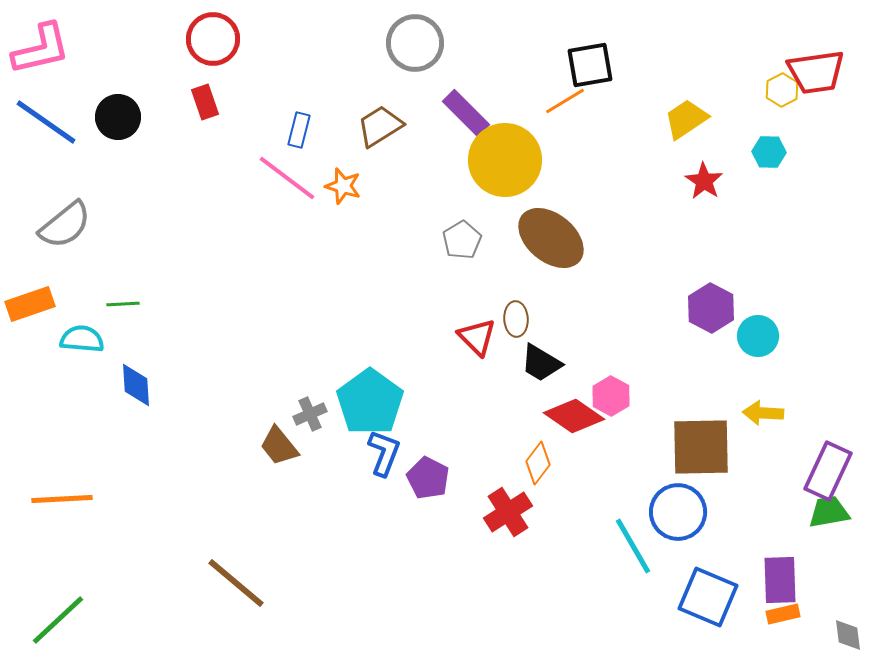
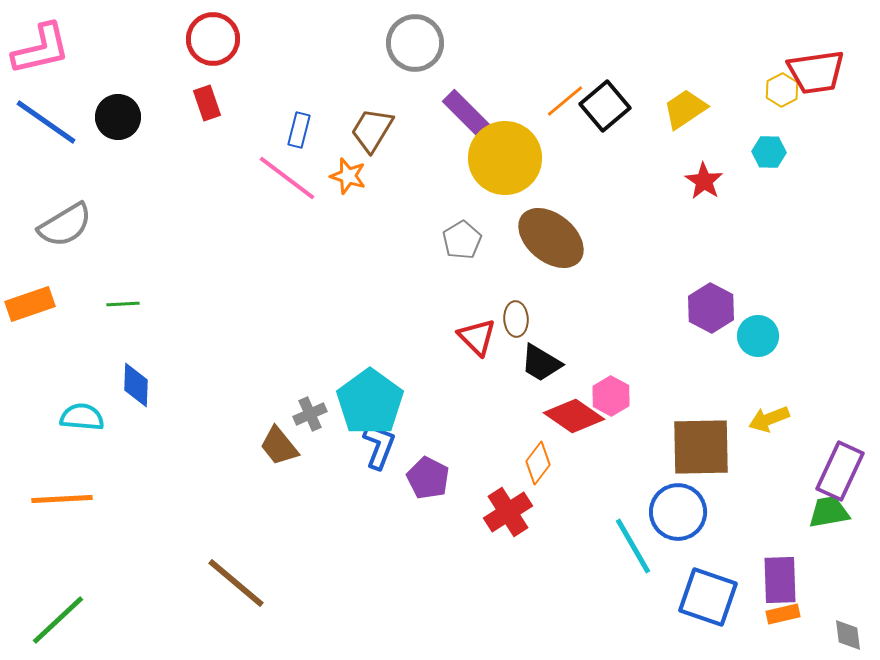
black square at (590, 65): moved 15 px right, 41 px down; rotated 30 degrees counterclockwise
orange line at (565, 101): rotated 9 degrees counterclockwise
red rectangle at (205, 102): moved 2 px right, 1 px down
yellow trapezoid at (686, 119): moved 1 px left, 10 px up
brown trapezoid at (380, 126): moved 8 px left, 4 px down; rotated 27 degrees counterclockwise
yellow circle at (505, 160): moved 2 px up
orange star at (343, 186): moved 5 px right, 10 px up
gray semicircle at (65, 225): rotated 8 degrees clockwise
cyan semicircle at (82, 339): moved 78 px down
blue diamond at (136, 385): rotated 6 degrees clockwise
yellow arrow at (763, 413): moved 6 px right, 6 px down; rotated 24 degrees counterclockwise
blue L-shape at (384, 453): moved 5 px left, 7 px up
purple rectangle at (828, 471): moved 12 px right
blue square at (708, 597): rotated 4 degrees counterclockwise
